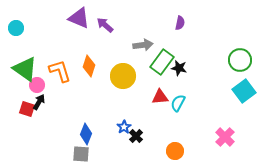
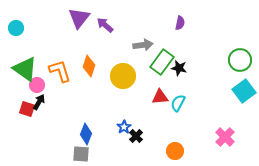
purple triangle: rotated 45 degrees clockwise
